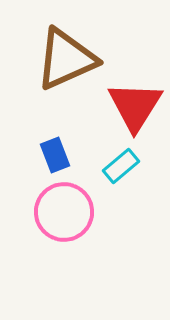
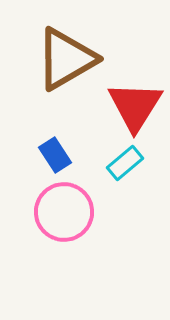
brown triangle: rotated 6 degrees counterclockwise
blue rectangle: rotated 12 degrees counterclockwise
cyan rectangle: moved 4 px right, 3 px up
